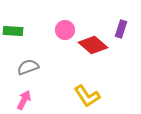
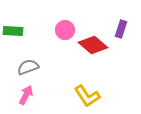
pink arrow: moved 2 px right, 5 px up
